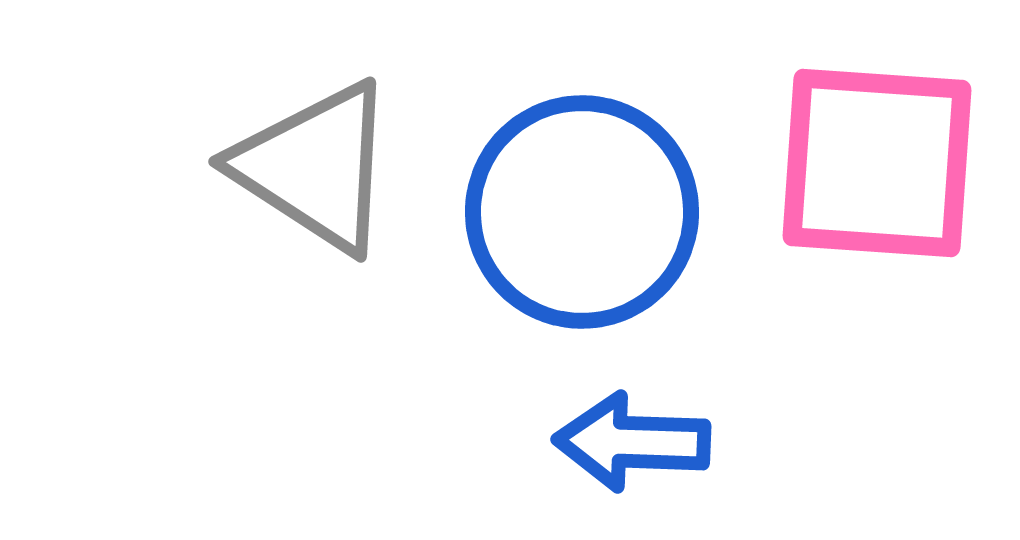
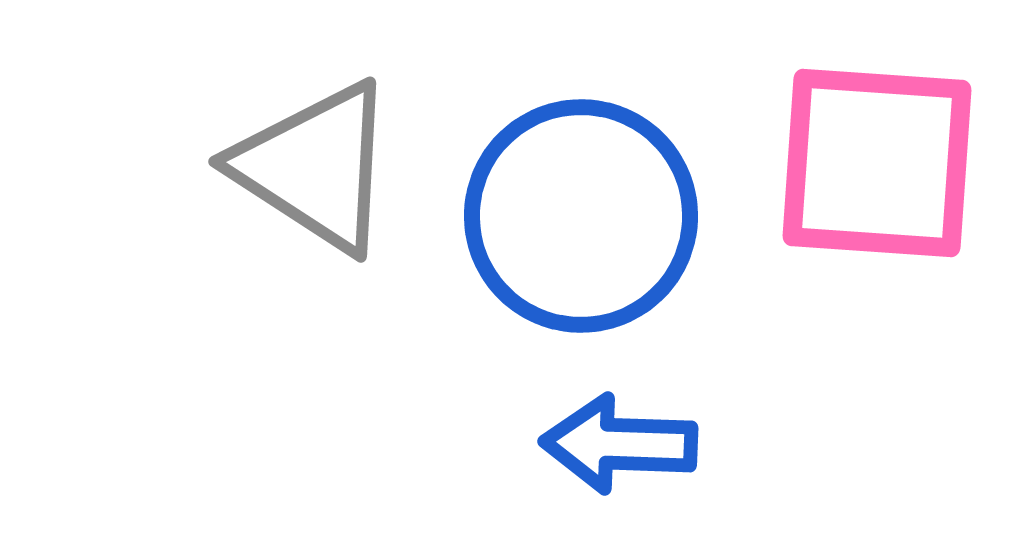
blue circle: moved 1 px left, 4 px down
blue arrow: moved 13 px left, 2 px down
